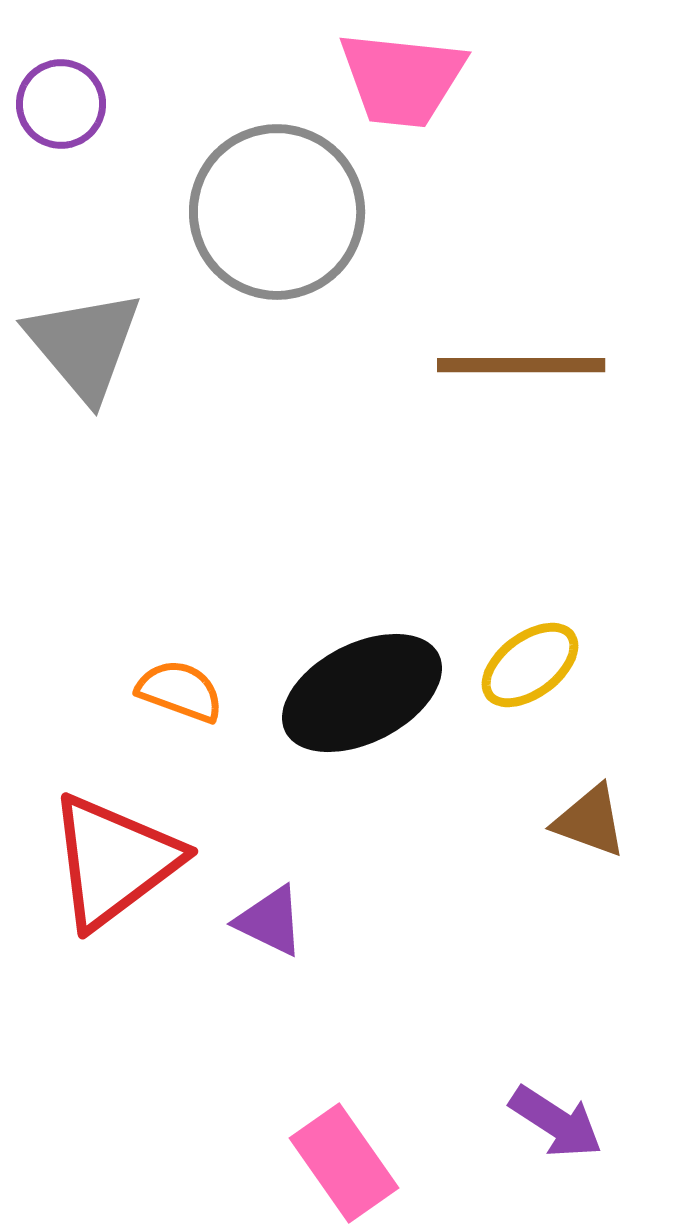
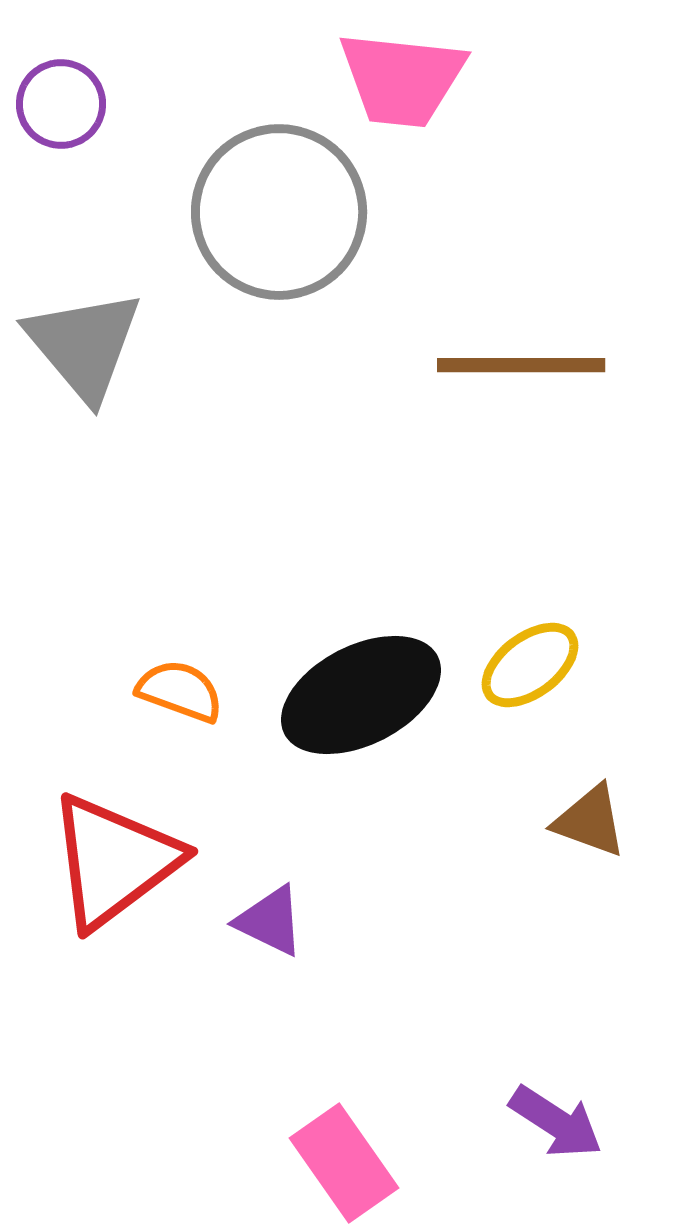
gray circle: moved 2 px right
black ellipse: moved 1 px left, 2 px down
